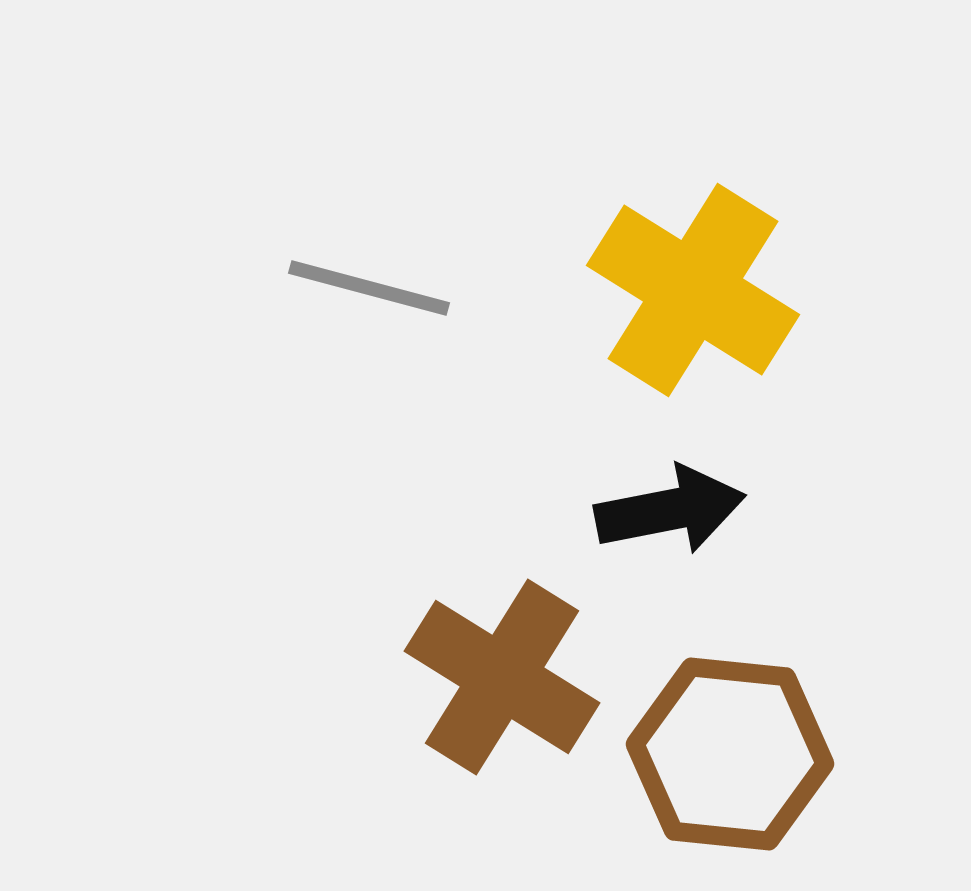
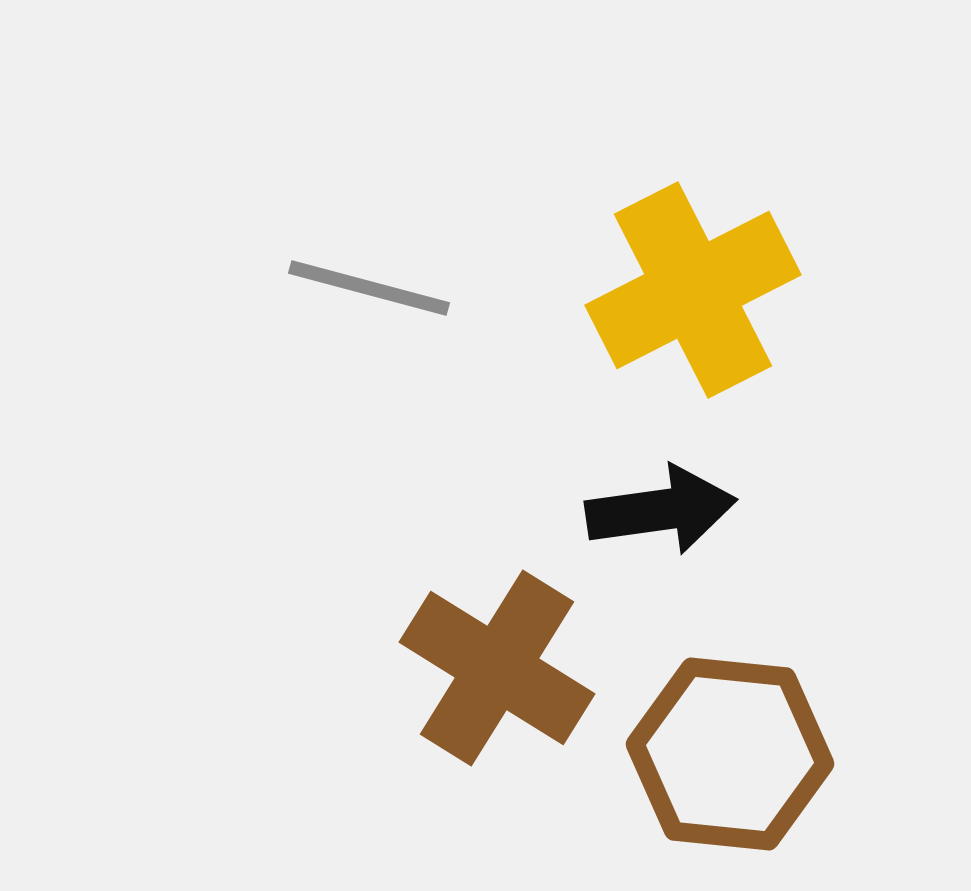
yellow cross: rotated 31 degrees clockwise
black arrow: moved 9 px left; rotated 3 degrees clockwise
brown cross: moved 5 px left, 9 px up
